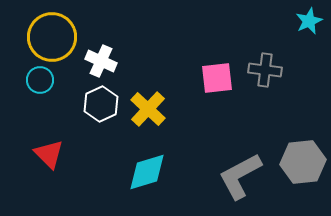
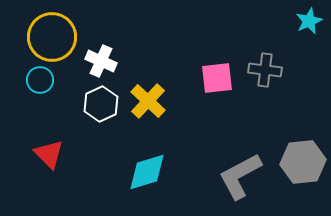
yellow cross: moved 8 px up
